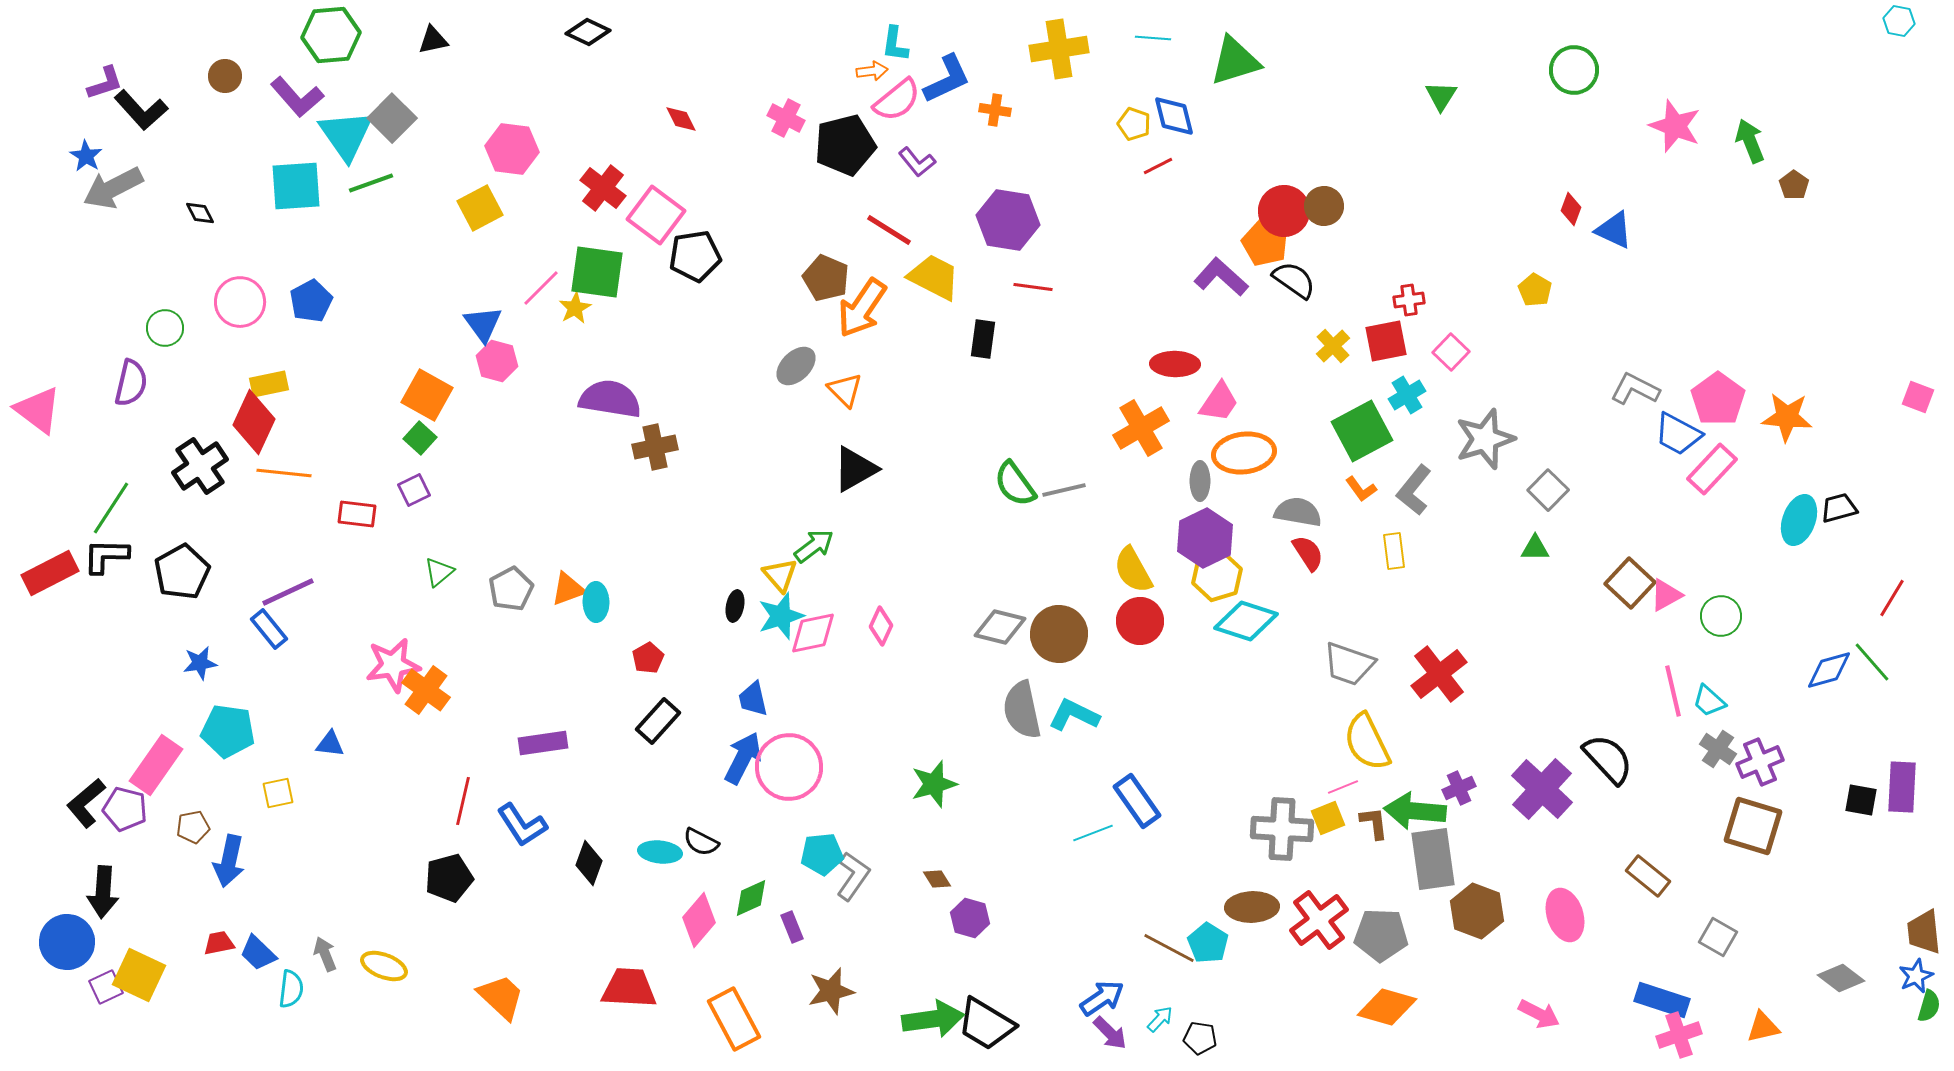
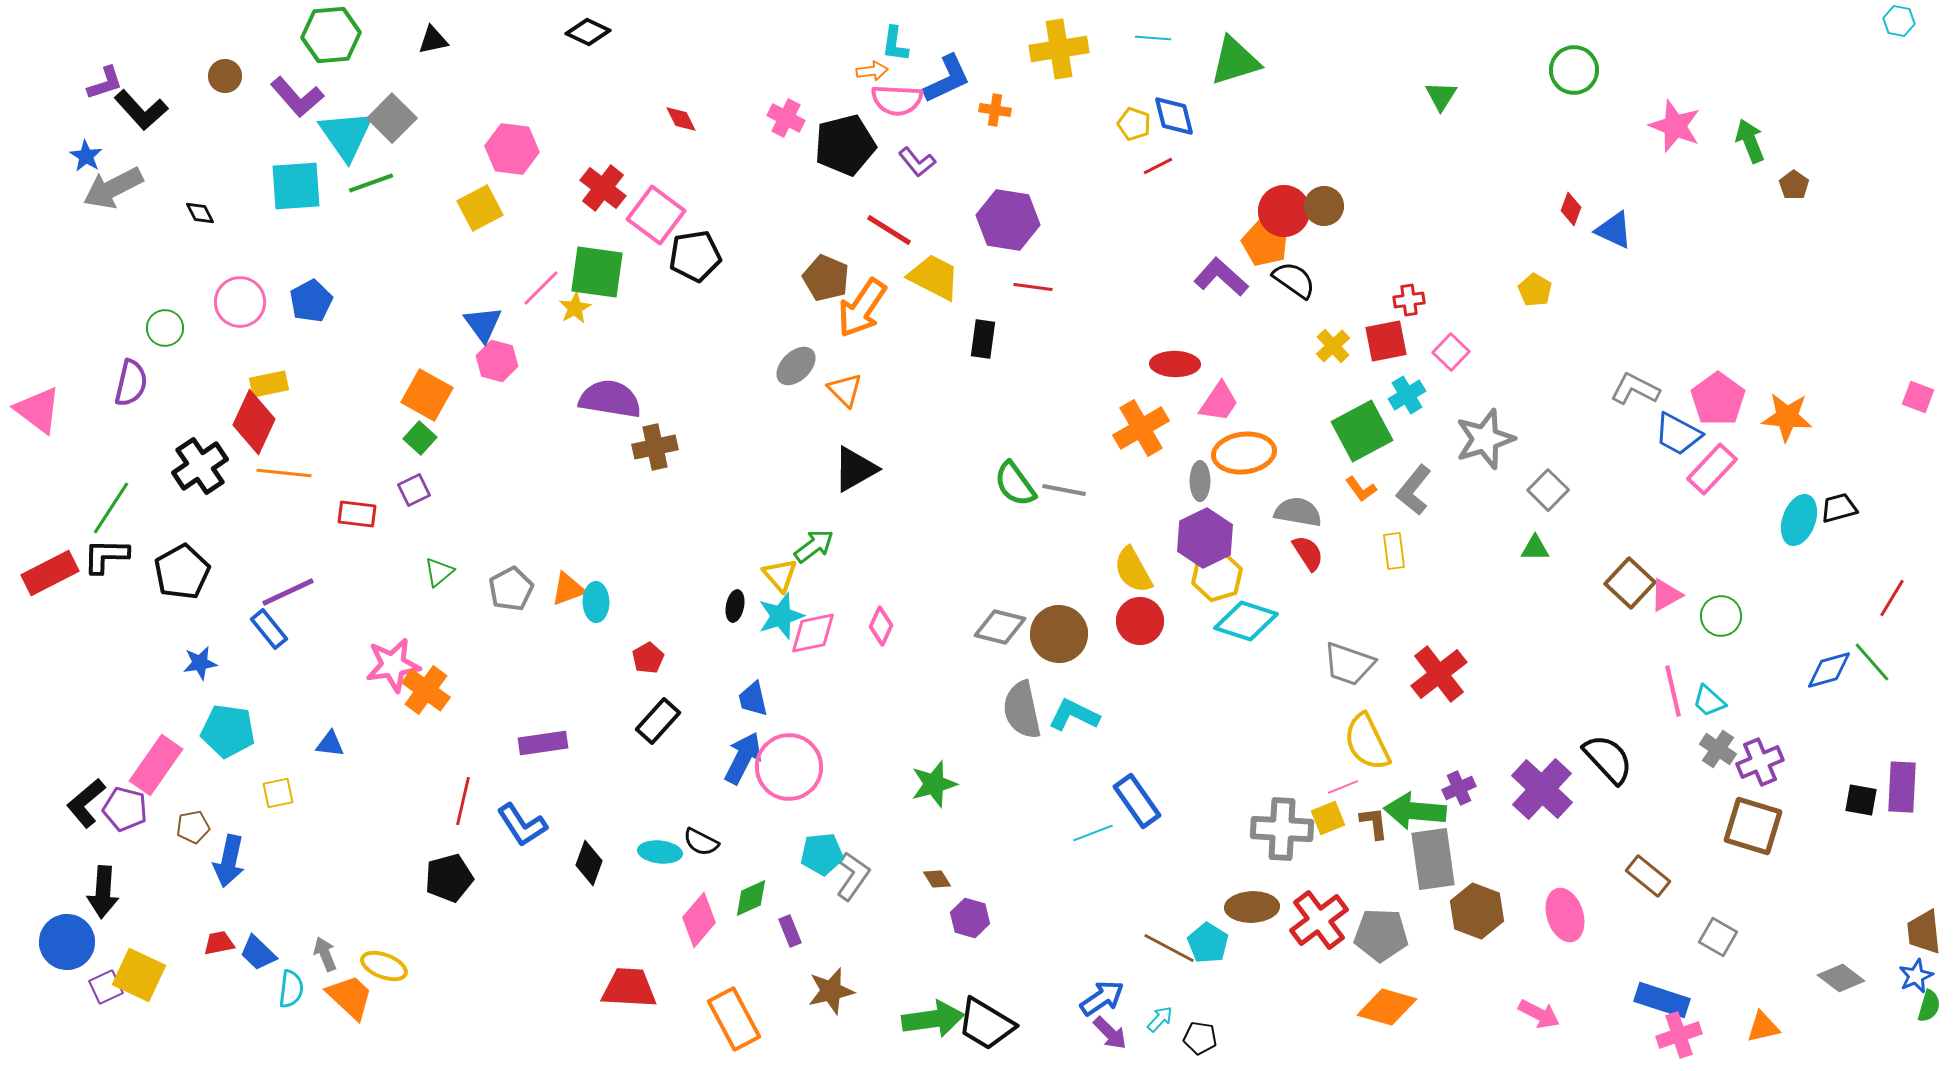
pink semicircle at (897, 100): rotated 42 degrees clockwise
gray line at (1064, 490): rotated 24 degrees clockwise
purple rectangle at (792, 927): moved 2 px left, 4 px down
orange trapezoid at (501, 997): moved 151 px left
